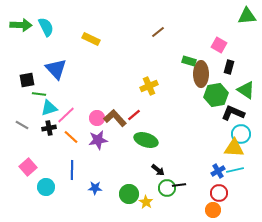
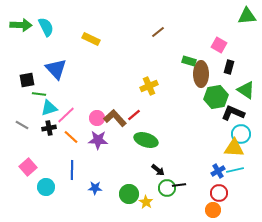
green hexagon at (216, 95): moved 2 px down
purple star at (98, 140): rotated 12 degrees clockwise
